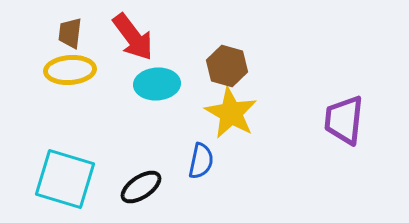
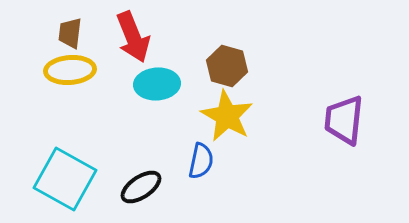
red arrow: rotated 15 degrees clockwise
yellow star: moved 4 px left, 3 px down
cyan square: rotated 12 degrees clockwise
